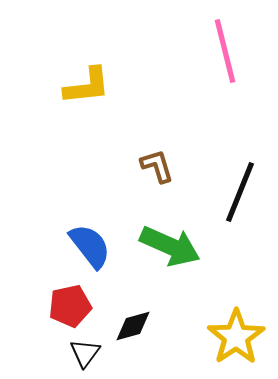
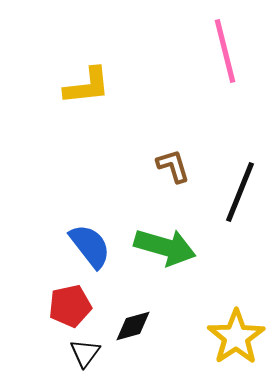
brown L-shape: moved 16 px right
green arrow: moved 5 px left, 1 px down; rotated 8 degrees counterclockwise
